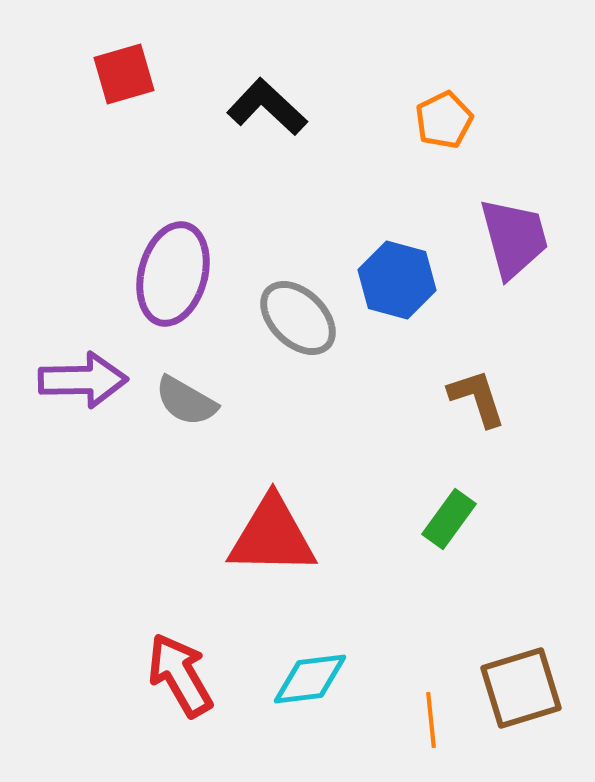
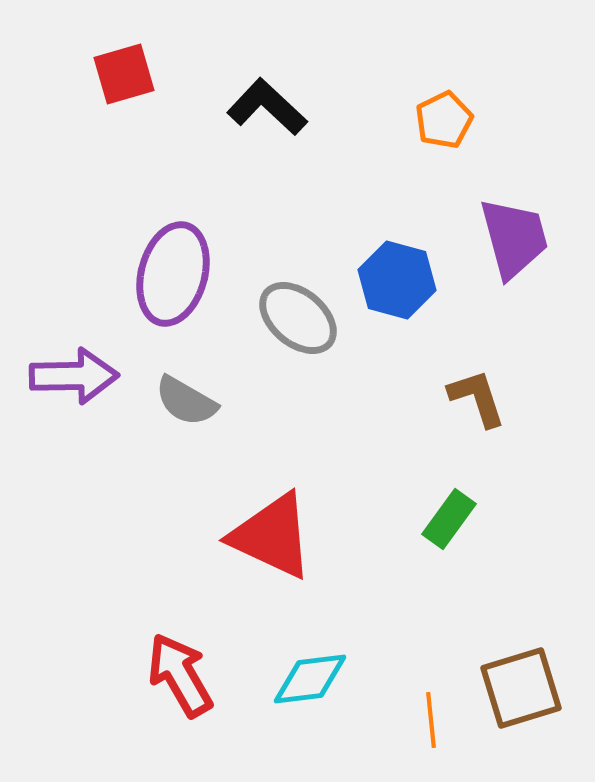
gray ellipse: rotated 4 degrees counterclockwise
purple arrow: moved 9 px left, 4 px up
red triangle: rotated 24 degrees clockwise
